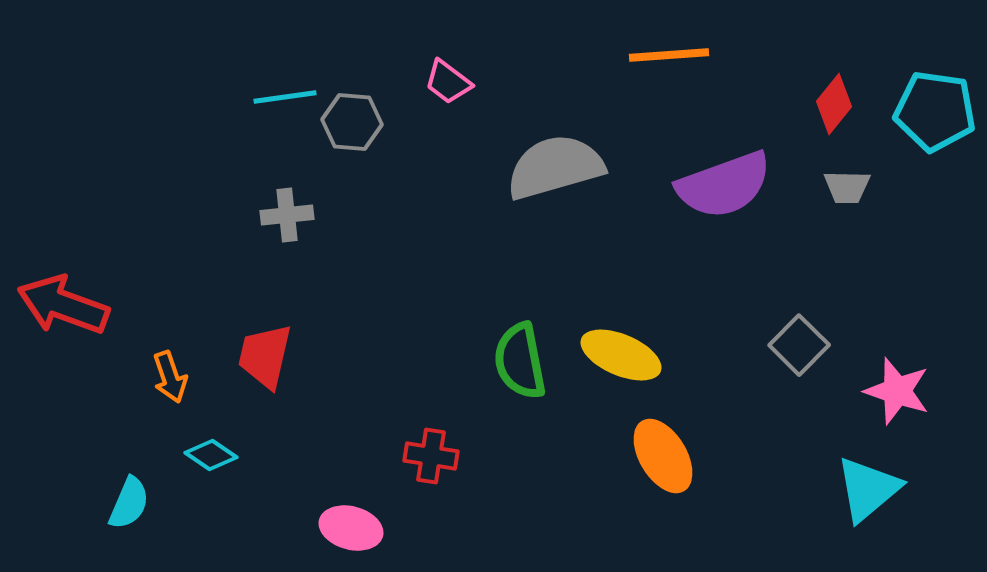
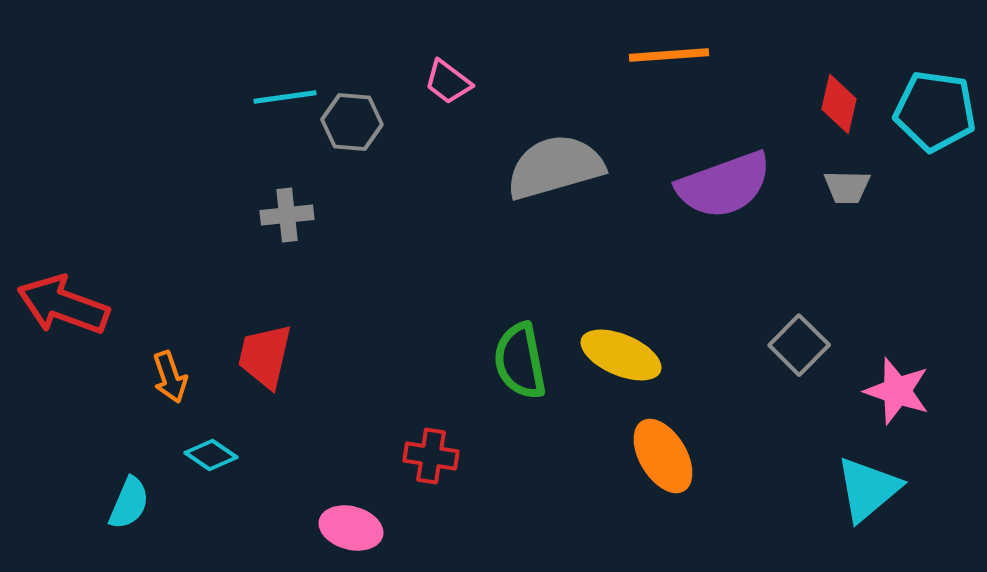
red diamond: moved 5 px right; rotated 26 degrees counterclockwise
